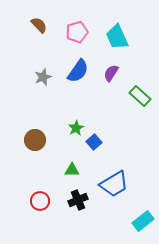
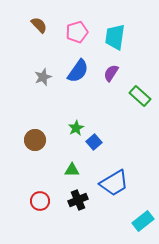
cyan trapezoid: moved 2 px left; rotated 32 degrees clockwise
blue trapezoid: moved 1 px up
